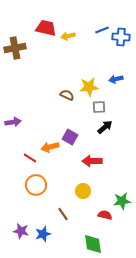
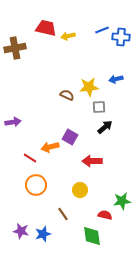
yellow circle: moved 3 px left, 1 px up
green diamond: moved 1 px left, 8 px up
